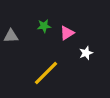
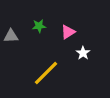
green star: moved 5 px left
pink triangle: moved 1 px right, 1 px up
white star: moved 3 px left; rotated 16 degrees counterclockwise
